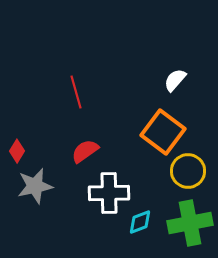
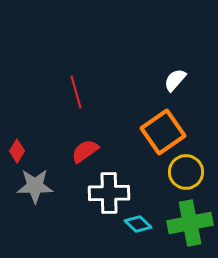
orange square: rotated 18 degrees clockwise
yellow circle: moved 2 px left, 1 px down
gray star: rotated 12 degrees clockwise
cyan diamond: moved 2 px left, 2 px down; rotated 64 degrees clockwise
